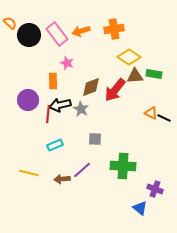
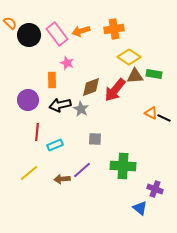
orange rectangle: moved 1 px left, 1 px up
red line: moved 11 px left, 18 px down
yellow line: rotated 54 degrees counterclockwise
